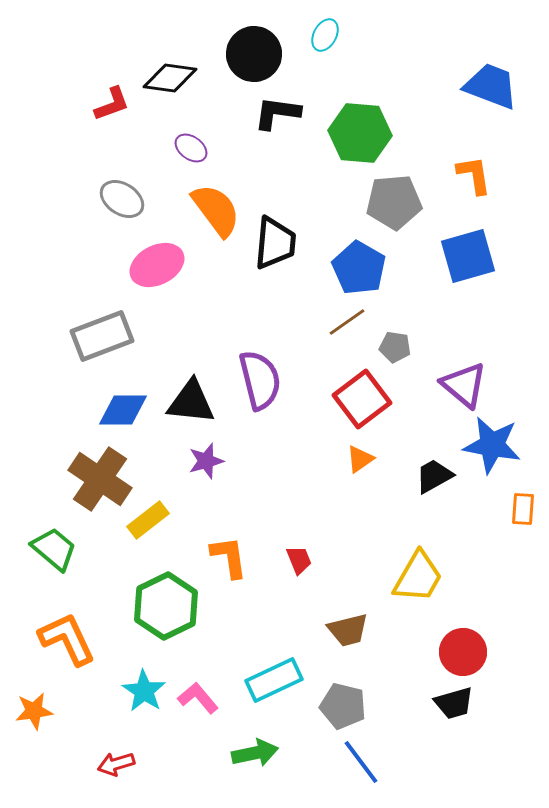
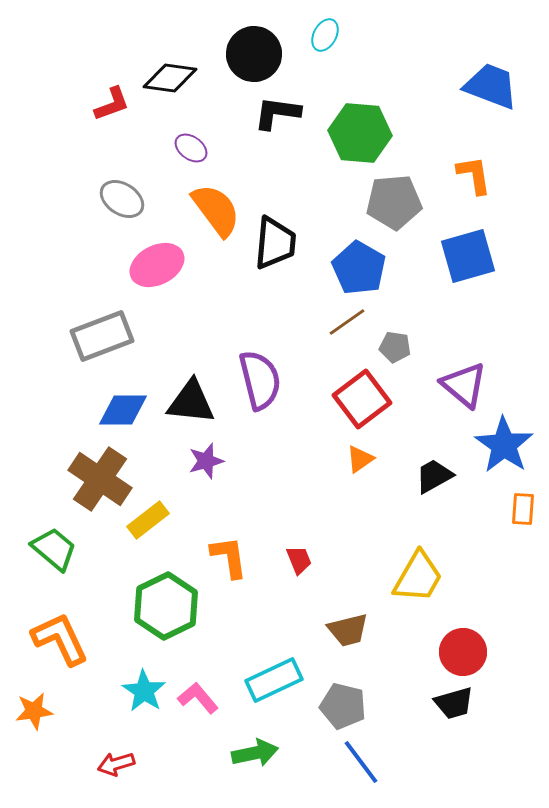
blue star at (492, 445): moved 12 px right; rotated 24 degrees clockwise
orange L-shape at (67, 639): moved 7 px left
